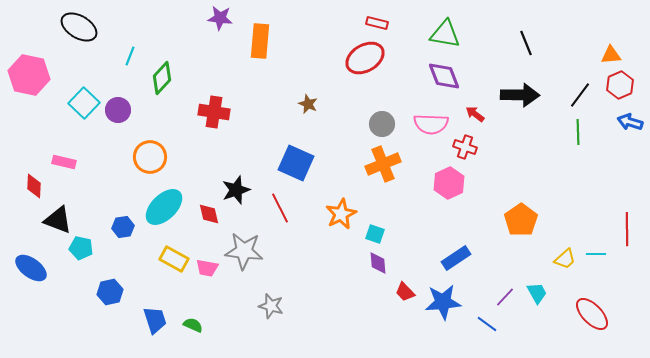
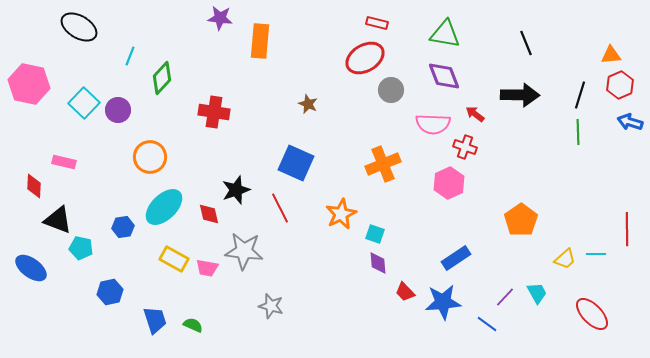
pink hexagon at (29, 75): moved 9 px down
black line at (580, 95): rotated 20 degrees counterclockwise
gray circle at (382, 124): moved 9 px right, 34 px up
pink semicircle at (431, 124): moved 2 px right
